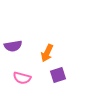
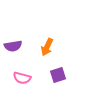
orange arrow: moved 6 px up
